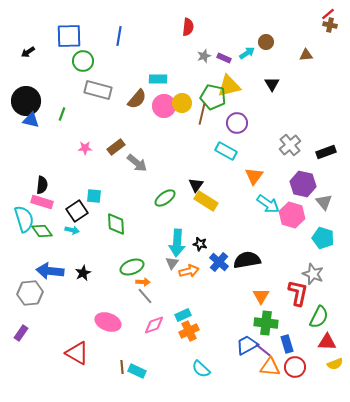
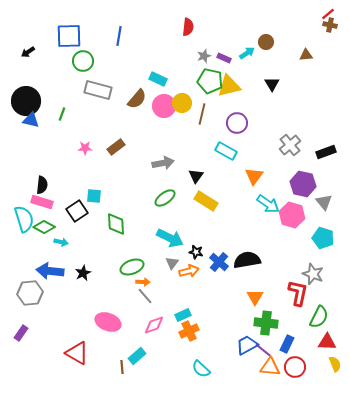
cyan rectangle at (158, 79): rotated 24 degrees clockwise
green pentagon at (213, 97): moved 3 px left, 16 px up
gray arrow at (137, 163): moved 26 px right; rotated 50 degrees counterclockwise
black triangle at (196, 185): moved 9 px up
cyan arrow at (72, 230): moved 11 px left, 12 px down
green diamond at (42, 231): moved 2 px right, 4 px up; rotated 25 degrees counterclockwise
cyan arrow at (177, 243): moved 7 px left, 5 px up; rotated 68 degrees counterclockwise
black star at (200, 244): moved 4 px left, 8 px down
orange triangle at (261, 296): moved 6 px left, 1 px down
blue rectangle at (287, 344): rotated 42 degrees clockwise
yellow semicircle at (335, 364): rotated 91 degrees counterclockwise
cyan rectangle at (137, 371): moved 15 px up; rotated 66 degrees counterclockwise
